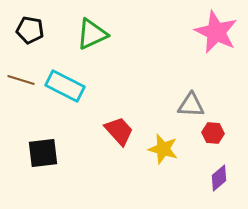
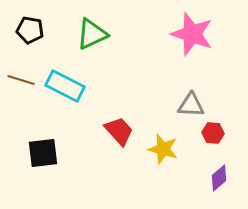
pink star: moved 24 px left, 2 px down; rotated 6 degrees counterclockwise
